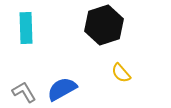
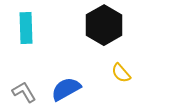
black hexagon: rotated 12 degrees counterclockwise
blue semicircle: moved 4 px right
